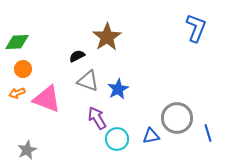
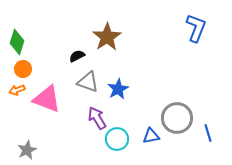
green diamond: rotated 70 degrees counterclockwise
gray triangle: moved 1 px down
orange arrow: moved 3 px up
